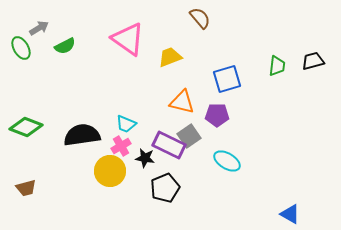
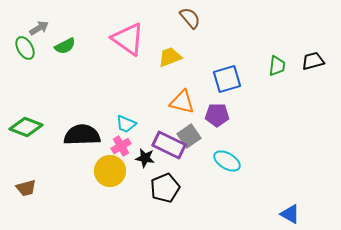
brown semicircle: moved 10 px left
green ellipse: moved 4 px right
black semicircle: rotated 6 degrees clockwise
